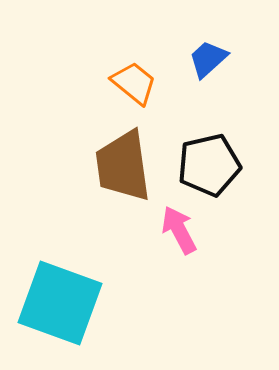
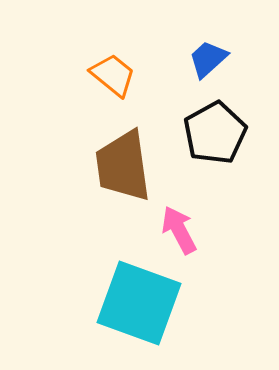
orange trapezoid: moved 21 px left, 8 px up
black pentagon: moved 6 px right, 32 px up; rotated 16 degrees counterclockwise
cyan square: moved 79 px right
